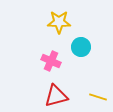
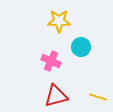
yellow star: moved 1 px up
